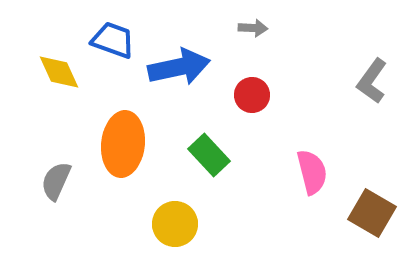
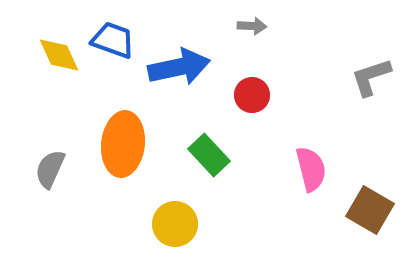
gray arrow: moved 1 px left, 2 px up
yellow diamond: moved 17 px up
gray L-shape: moved 1 px left, 4 px up; rotated 36 degrees clockwise
pink semicircle: moved 1 px left, 3 px up
gray semicircle: moved 6 px left, 12 px up
brown square: moved 2 px left, 3 px up
